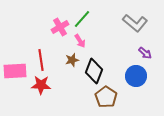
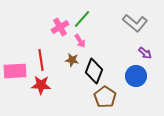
brown star: rotated 24 degrees clockwise
brown pentagon: moved 1 px left
